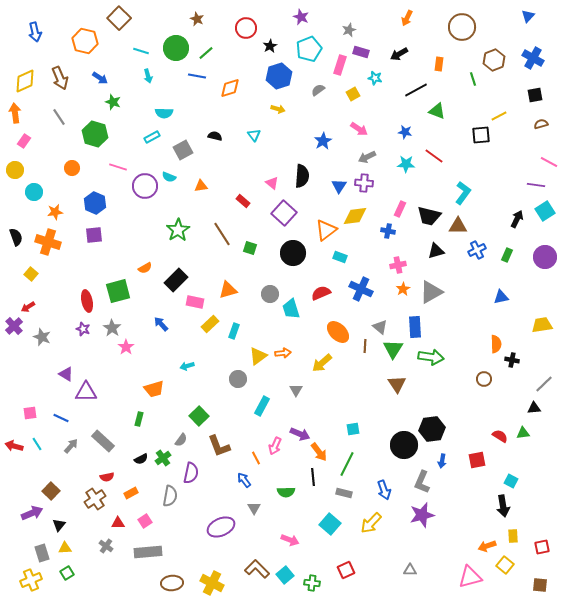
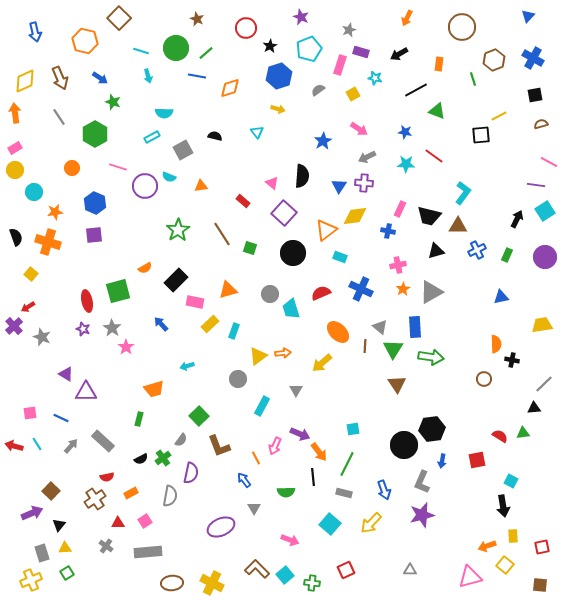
green hexagon at (95, 134): rotated 15 degrees clockwise
cyan triangle at (254, 135): moved 3 px right, 3 px up
pink rectangle at (24, 141): moved 9 px left, 7 px down; rotated 24 degrees clockwise
